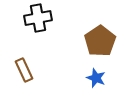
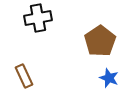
brown rectangle: moved 6 px down
blue star: moved 13 px right
